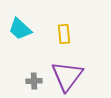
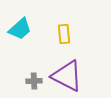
cyan trapezoid: rotated 85 degrees counterclockwise
purple triangle: rotated 40 degrees counterclockwise
